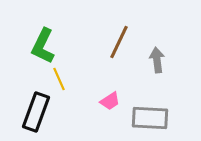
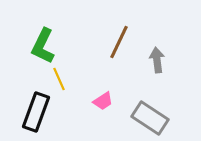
pink trapezoid: moved 7 px left
gray rectangle: rotated 30 degrees clockwise
